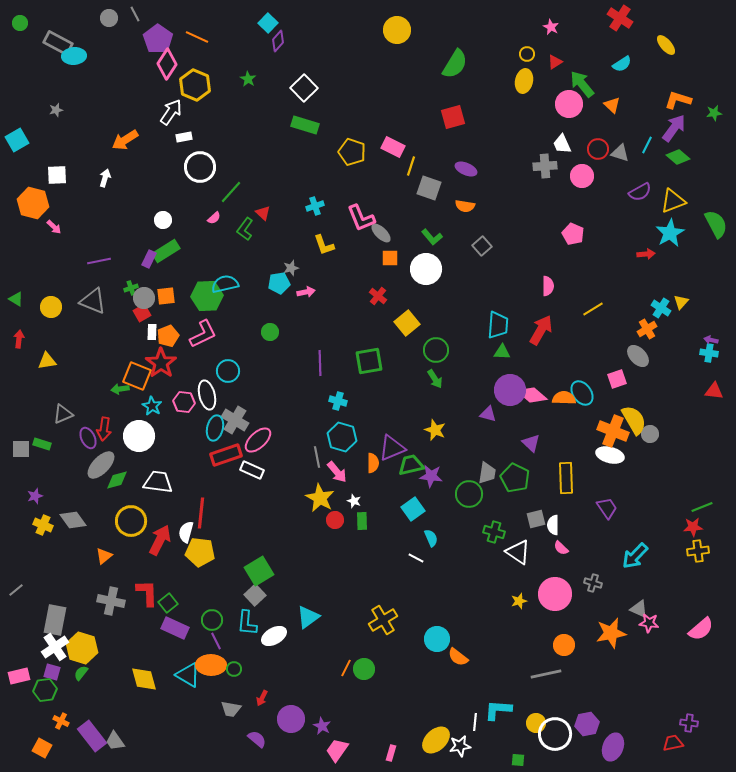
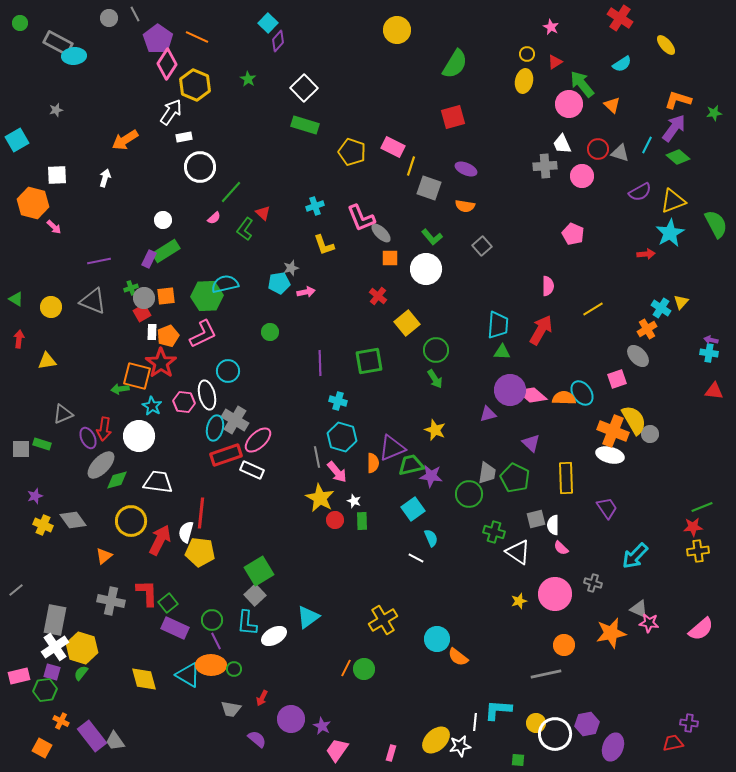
orange square at (137, 376): rotated 8 degrees counterclockwise
purple triangle at (488, 414): rotated 30 degrees counterclockwise
